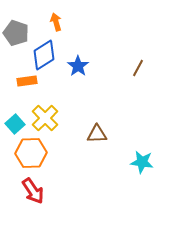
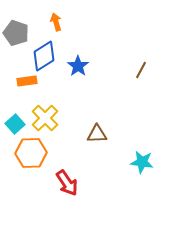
blue diamond: moved 1 px down
brown line: moved 3 px right, 2 px down
red arrow: moved 34 px right, 8 px up
